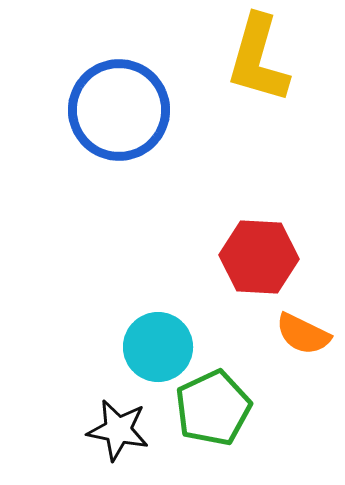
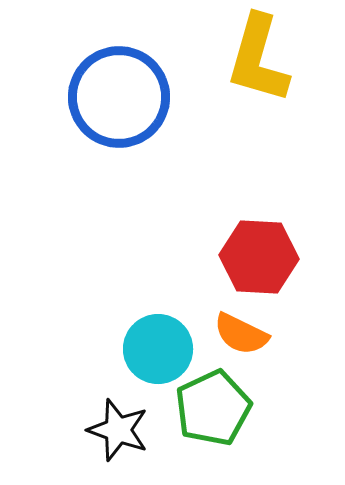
blue circle: moved 13 px up
orange semicircle: moved 62 px left
cyan circle: moved 2 px down
black star: rotated 8 degrees clockwise
